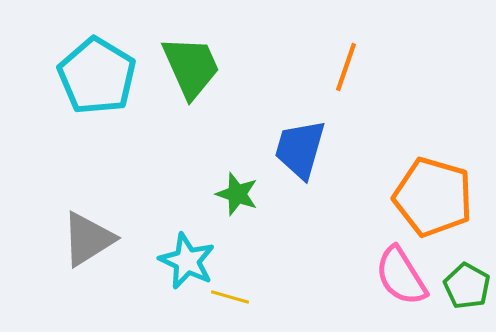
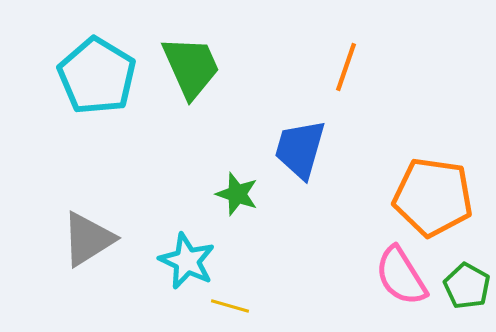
orange pentagon: rotated 8 degrees counterclockwise
yellow line: moved 9 px down
